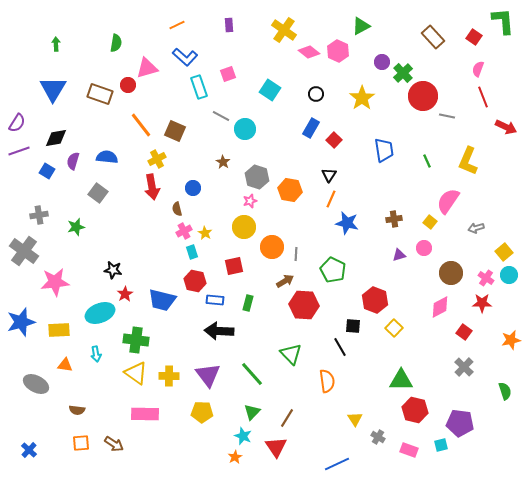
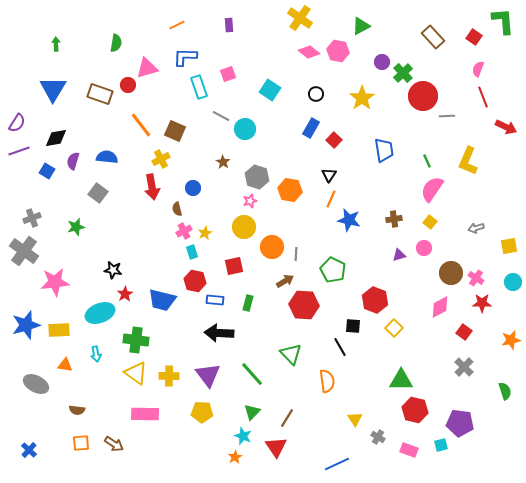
yellow cross at (284, 30): moved 16 px right, 12 px up
pink hexagon at (338, 51): rotated 15 degrees counterclockwise
blue L-shape at (185, 57): rotated 140 degrees clockwise
gray line at (447, 116): rotated 14 degrees counterclockwise
yellow cross at (157, 159): moved 4 px right
pink semicircle at (448, 201): moved 16 px left, 12 px up
gray cross at (39, 215): moved 7 px left, 3 px down; rotated 12 degrees counterclockwise
blue star at (347, 223): moved 2 px right, 3 px up
yellow star at (205, 233): rotated 16 degrees clockwise
yellow square at (504, 252): moved 5 px right, 6 px up; rotated 30 degrees clockwise
cyan circle at (509, 275): moved 4 px right, 7 px down
pink cross at (486, 278): moved 10 px left
blue star at (21, 322): moved 5 px right, 3 px down
black arrow at (219, 331): moved 2 px down
